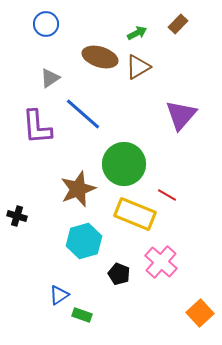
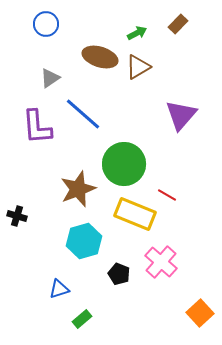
blue triangle: moved 6 px up; rotated 15 degrees clockwise
green rectangle: moved 4 px down; rotated 60 degrees counterclockwise
